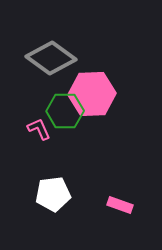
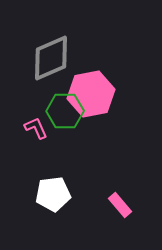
gray diamond: rotated 60 degrees counterclockwise
pink hexagon: moved 1 px left; rotated 9 degrees counterclockwise
pink L-shape: moved 3 px left, 1 px up
pink rectangle: rotated 30 degrees clockwise
